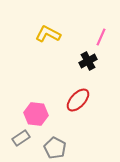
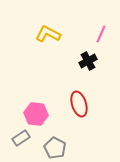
pink line: moved 3 px up
red ellipse: moved 1 px right, 4 px down; rotated 60 degrees counterclockwise
